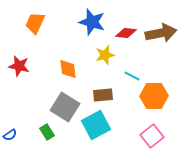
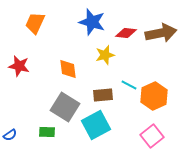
cyan line: moved 3 px left, 9 px down
orange hexagon: rotated 24 degrees counterclockwise
green rectangle: rotated 56 degrees counterclockwise
